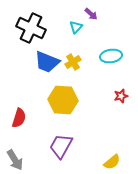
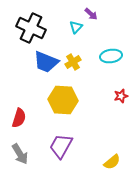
blue trapezoid: moved 1 px left
gray arrow: moved 5 px right, 6 px up
